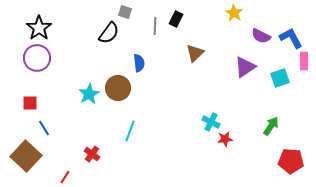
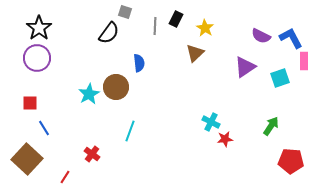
yellow star: moved 29 px left, 15 px down
brown circle: moved 2 px left, 1 px up
brown square: moved 1 px right, 3 px down
